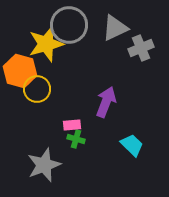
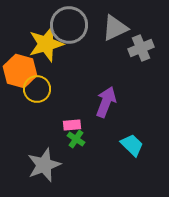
green cross: rotated 18 degrees clockwise
